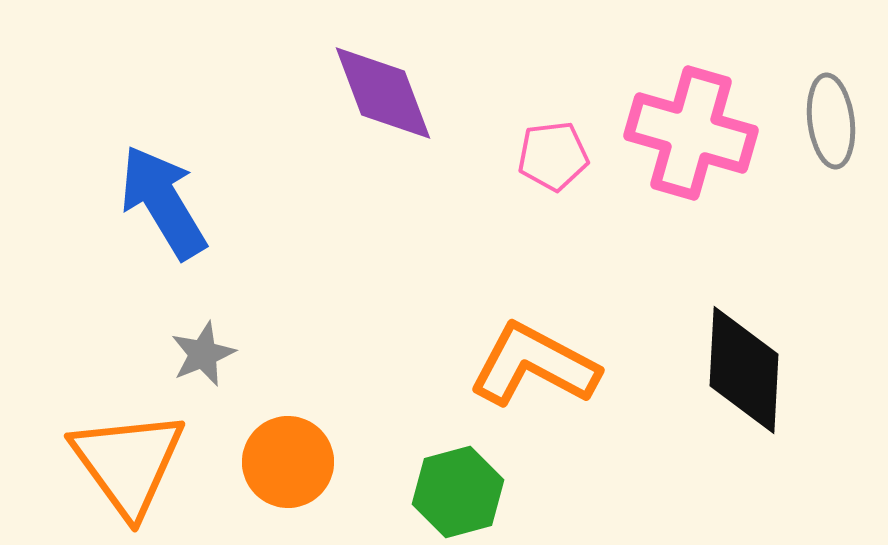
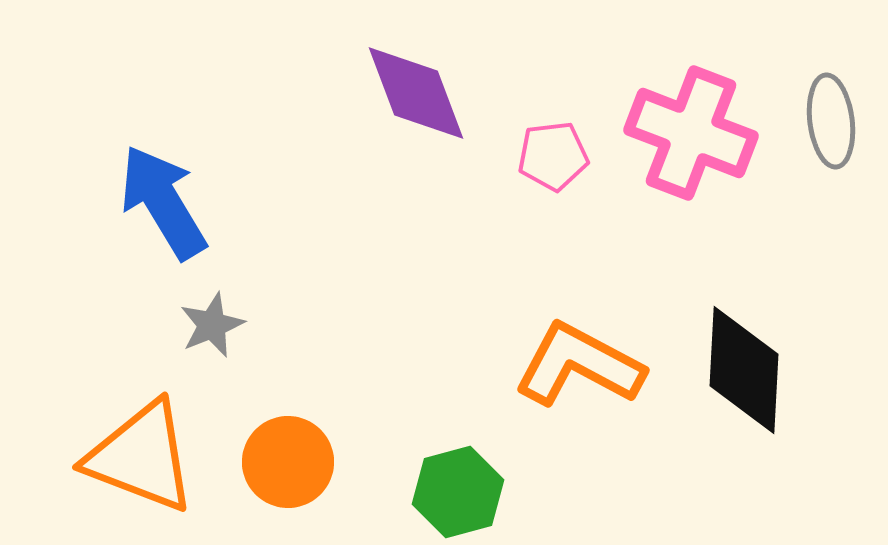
purple diamond: moved 33 px right
pink cross: rotated 5 degrees clockwise
gray star: moved 9 px right, 29 px up
orange L-shape: moved 45 px right
orange triangle: moved 13 px right, 6 px up; rotated 33 degrees counterclockwise
